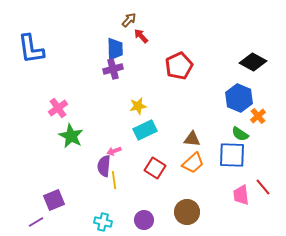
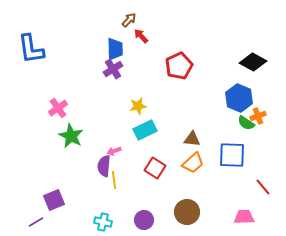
purple cross: rotated 18 degrees counterclockwise
orange cross: rotated 21 degrees clockwise
green semicircle: moved 6 px right, 11 px up
pink trapezoid: moved 3 px right, 22 px down; rotated 95 degrees clockwise
